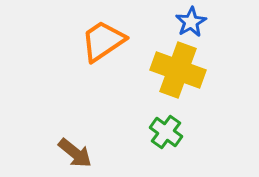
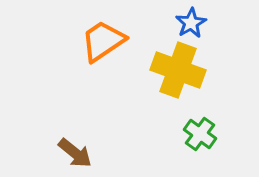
blue star: moved 1 px down
green cross: moved 34 px right, 2 px down
